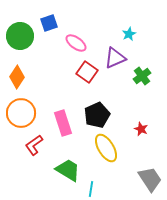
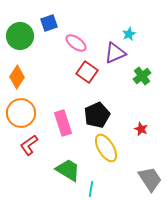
purple triangle: moved 5 px up
red L-shape: moved 5 px left
